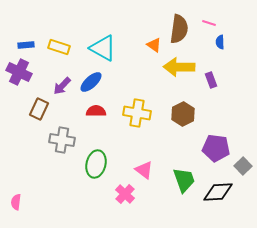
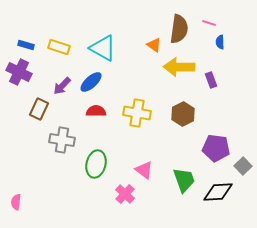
blue rectangle: rotated 21 degrees clockwise
